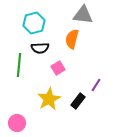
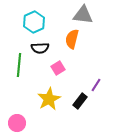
cyan hexagon: moved 1 px up; rotated 10 degrees counterclockwise
black rectangle: moved 2 px right
